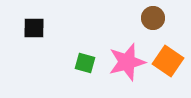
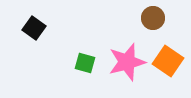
black square: rotated 35 degrees clockwise
